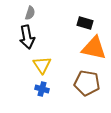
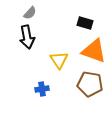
gray semicircle: rotated 24 degrees clockwise
orange triangle: moved 3 px down; rotated 8 degrees clockwise
yellow triangle: moved 17 px right, 5 px up
brown pentagon: moved 3 px right, 1 px down
blue cross: rotated 24 degrees counterclockwise
